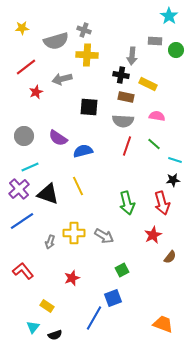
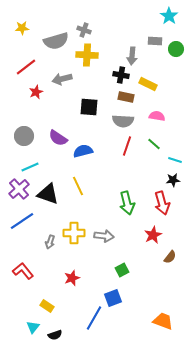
green circle at (176, 50): moved 1 px up
gray arrow at (104, 236): rotated 24 degrees counterclockwise
orange trapezoid at (163, 324): moved 3 px up
